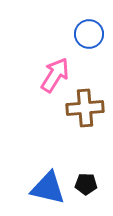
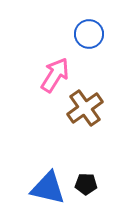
brown cross: rotated 30 degrees counterclockwise
